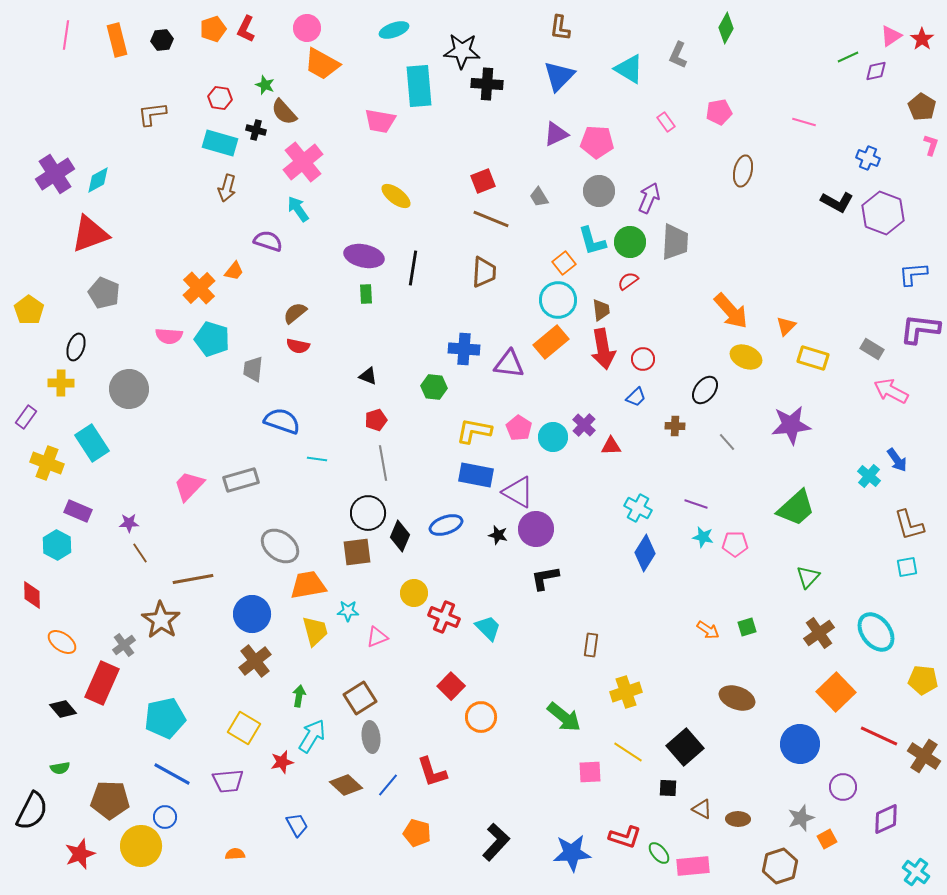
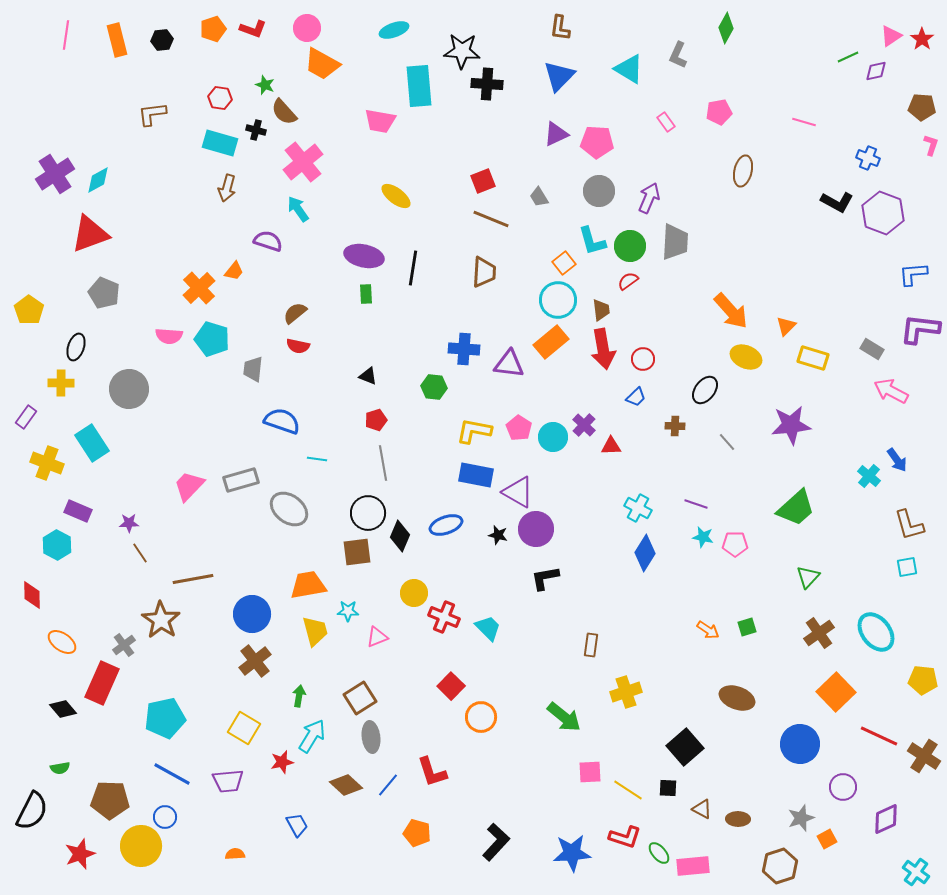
red L-shape at (246, 29): moved 7 px right; rotated 96 degrees counterclockwise
brown pentagon at (922, 107): rotated 28 degrees counterclockwise
green circle at (630, 242): moved 4 px down
gray ellipse at (280, 546): moved 9 px right, 37 px up
yellow line at (628, 752): moved 38 px down
